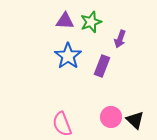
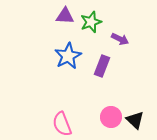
purple triangle: moved 5 px up
purple arrow: rotated 84 degrees counterclockwise
blue star: rotated 8 degrees clockwise
